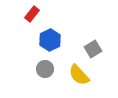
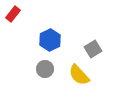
red rectangle: moved 19 px left
